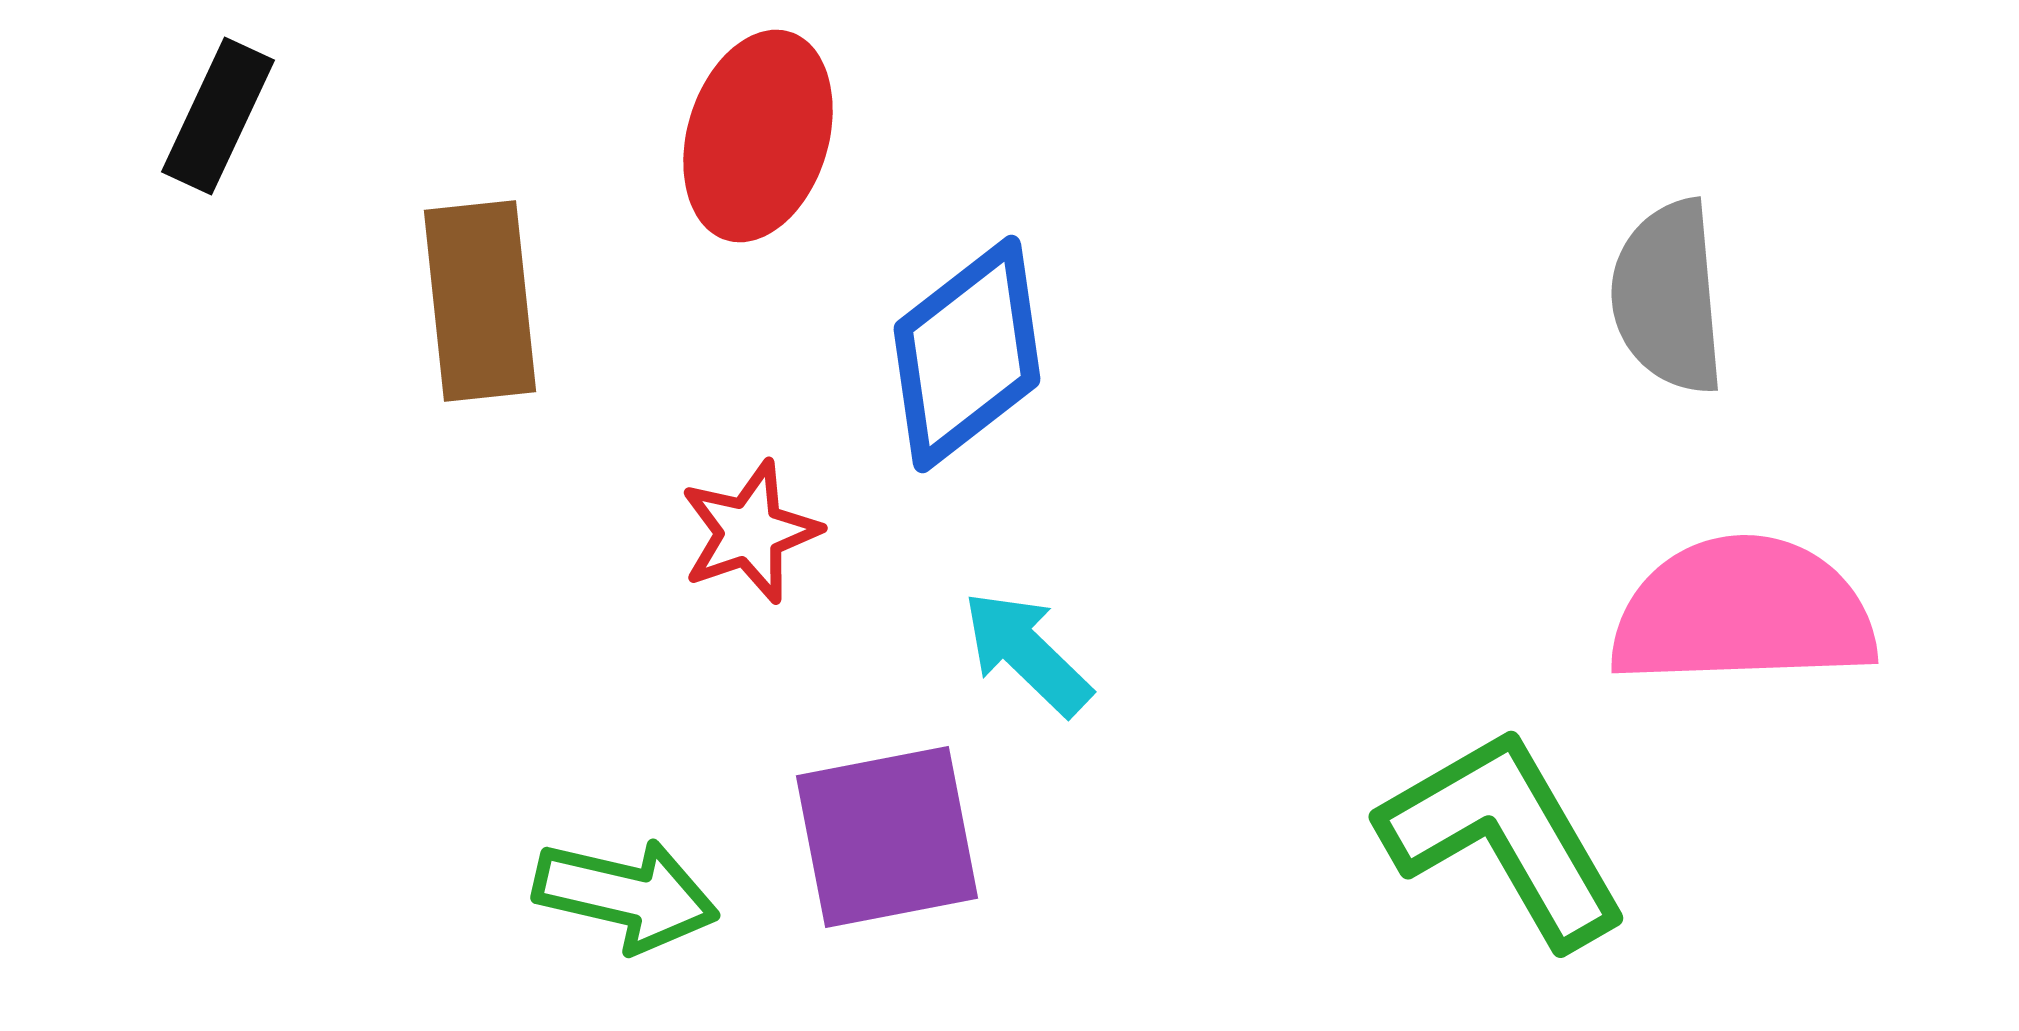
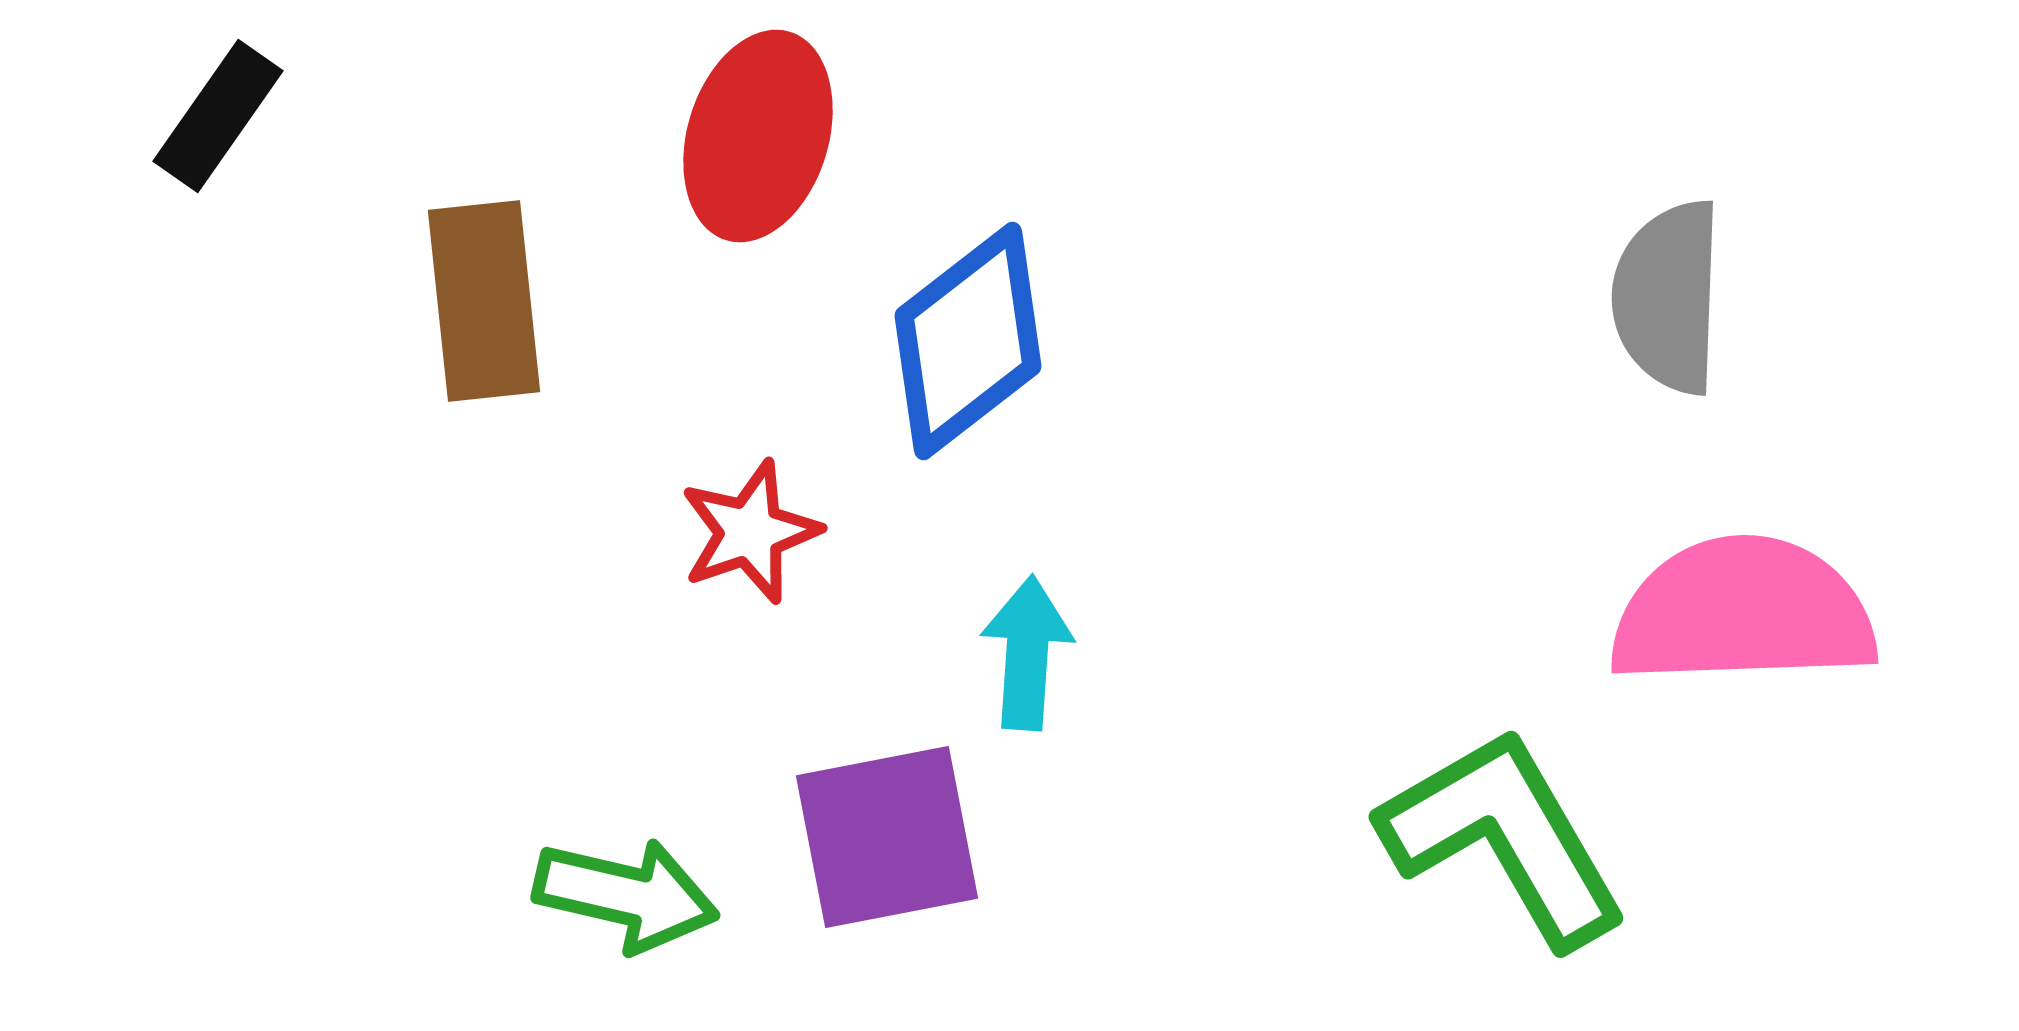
black rectangle: rotated 10 degrees clockwise
gray semicircle: rotated 7 degrees clockwise
brown rectangle: moved 4 px right
blue diamond: moved 1 px right, 13 px up
cyan arrow: rotated 50 degrees clockwise
